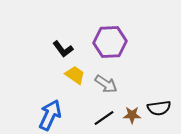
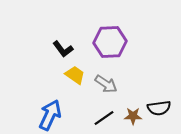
brown star: moved 1 px right, 1 px down
